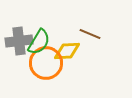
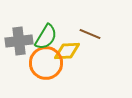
green semicircle: moved 7 px right, 5 px up
